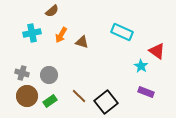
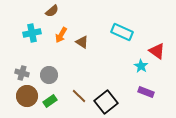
brown triangle: rotated 16 degrees clockwise
